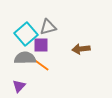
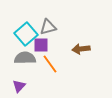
orange line: moved 10 px right; rotated 18 degrees clockwise
